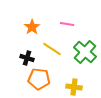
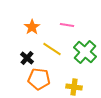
pink line: moved 1 px down
black cross: rotated 24 degrees clockwise
